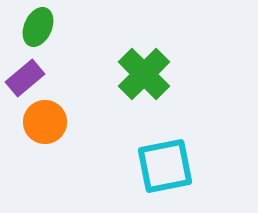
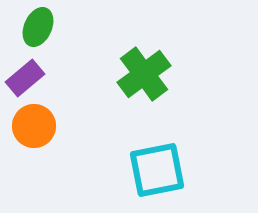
green cross: rotated 8 degrees clockwise
orange circle: moved 11 px left, 4 px down
cyan square: moved 8 px left, 4 px down
